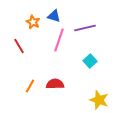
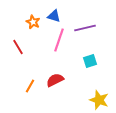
red line: moved 1 px left, 1 px down
cyan square: rotated 24 degrees clockwise
red semicircle: moved 4 px up; rotated 24 degrees counterclockwise
